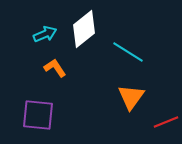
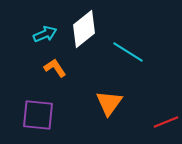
orange triangle: moved 22 px left, 6 px down
